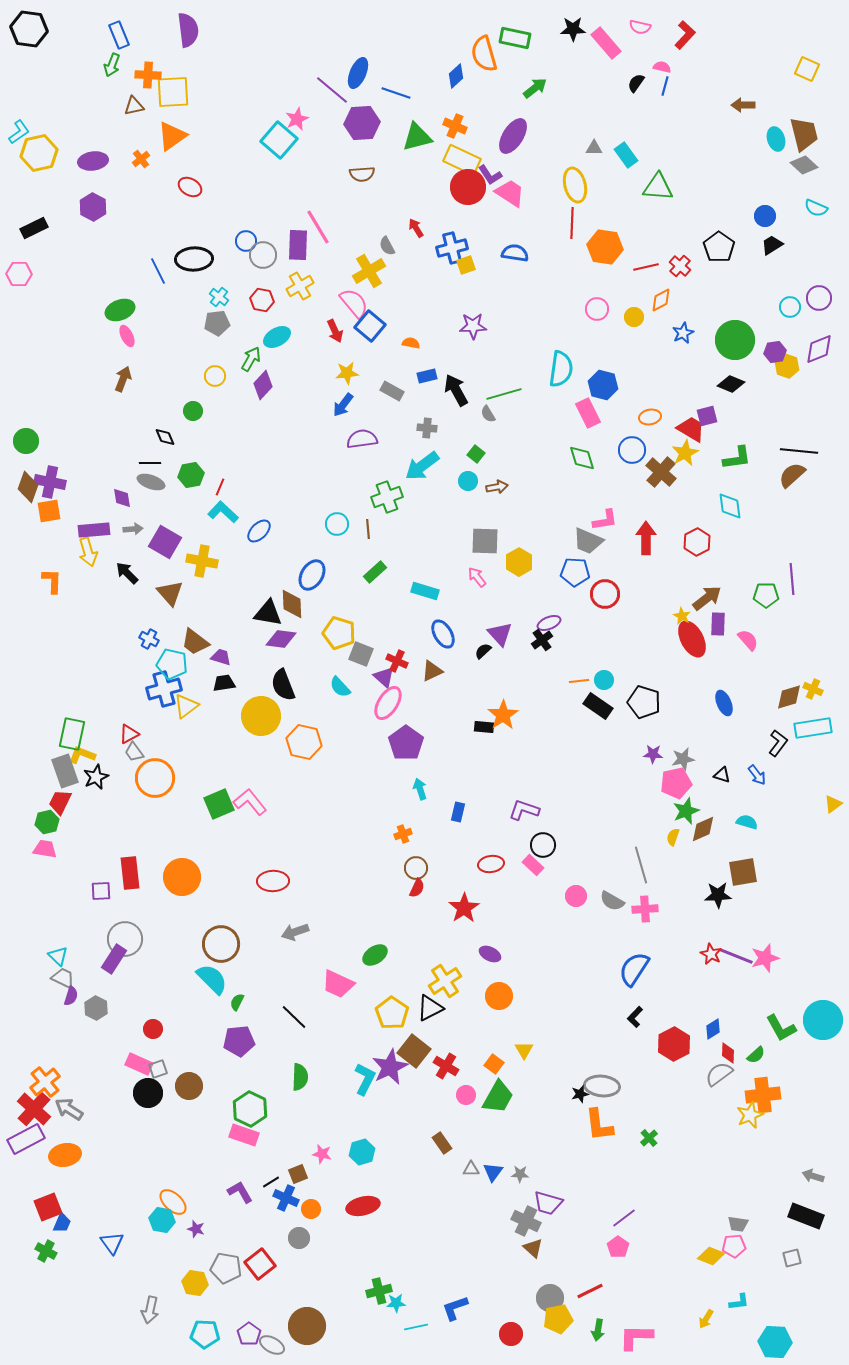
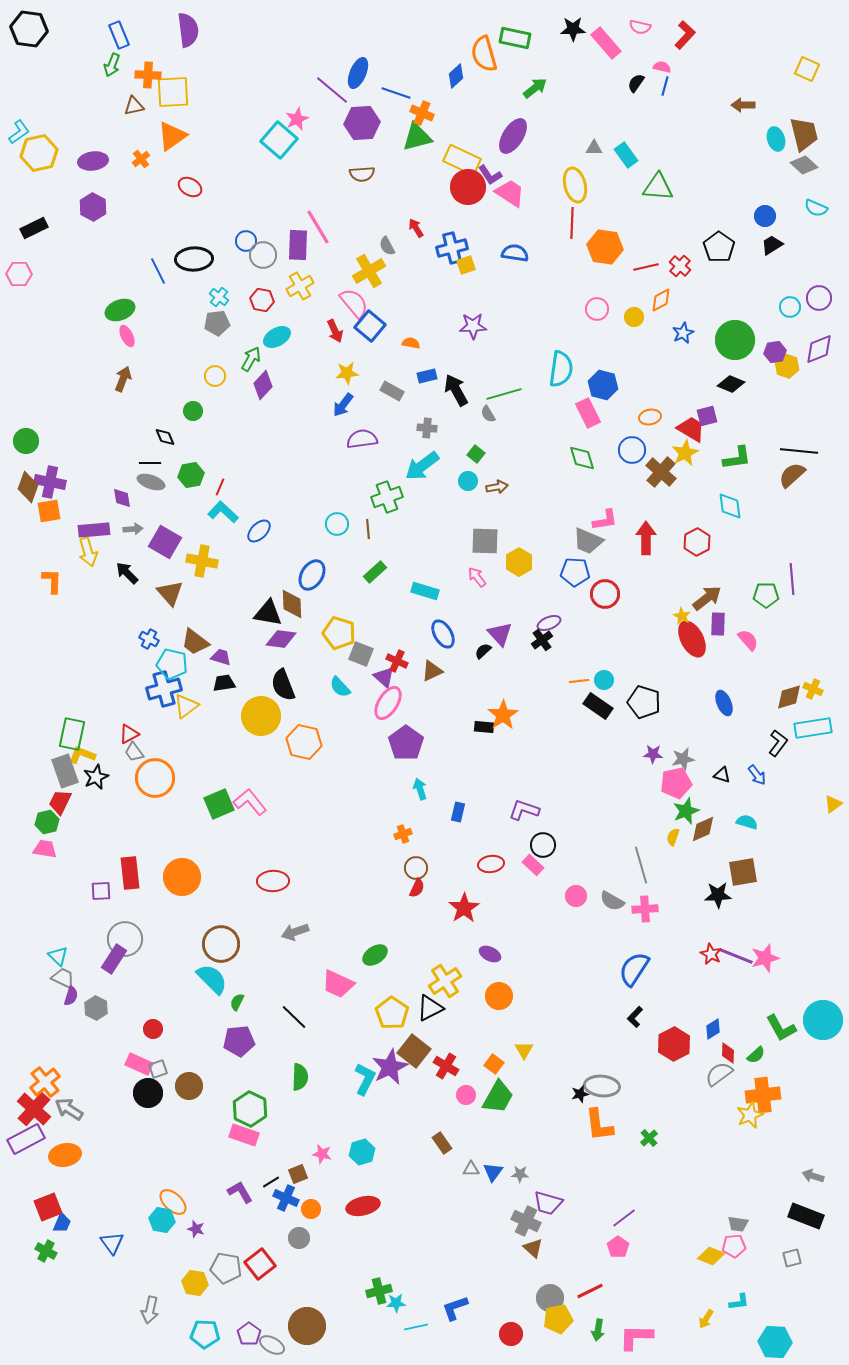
orange cross at (455, 126): moved 33 px left, 13 px up
